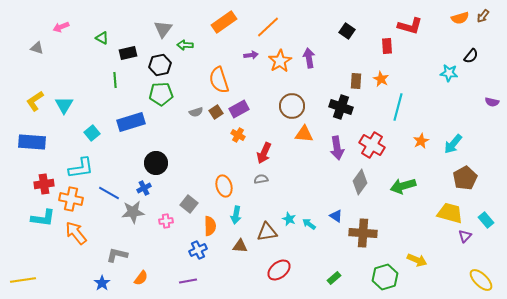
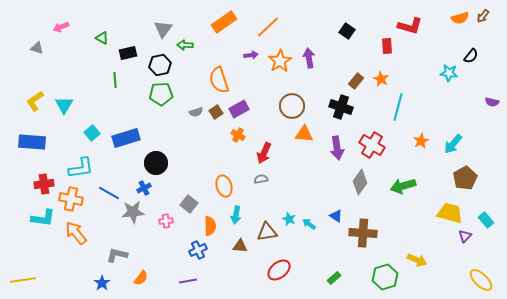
brown rectangle at (356, 81): rotated 35 degrees clockwise
blue rectangle at (131, 122): moved 5 px left, 16 px down
